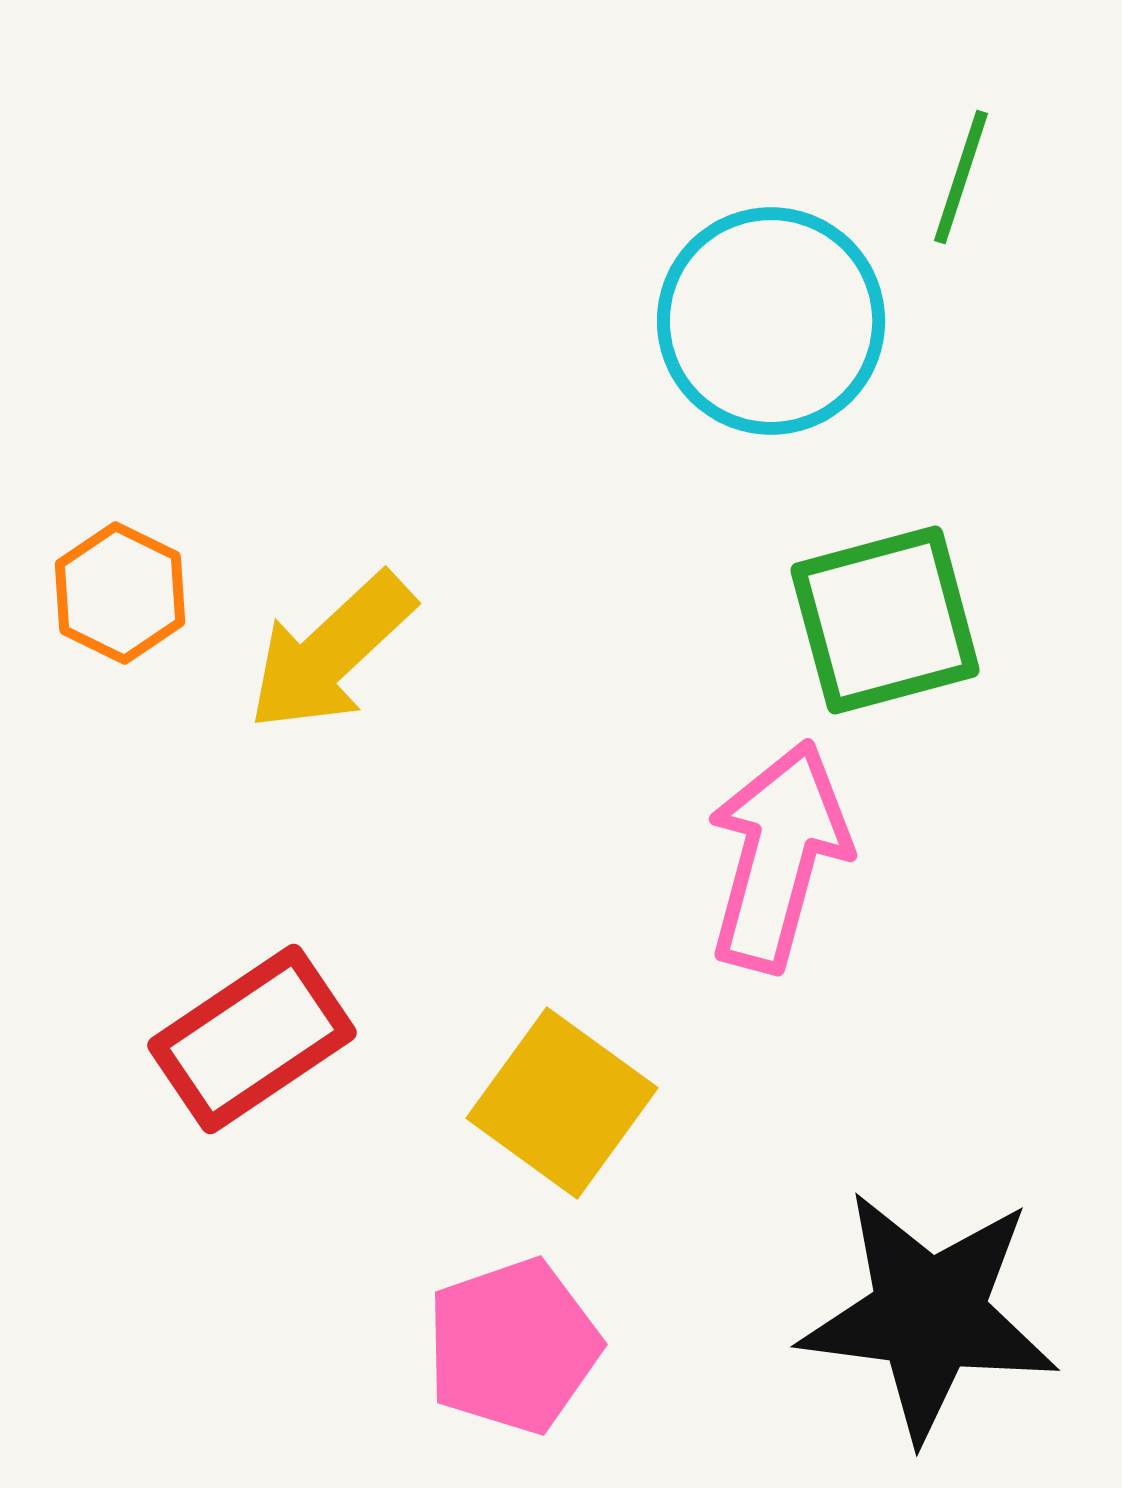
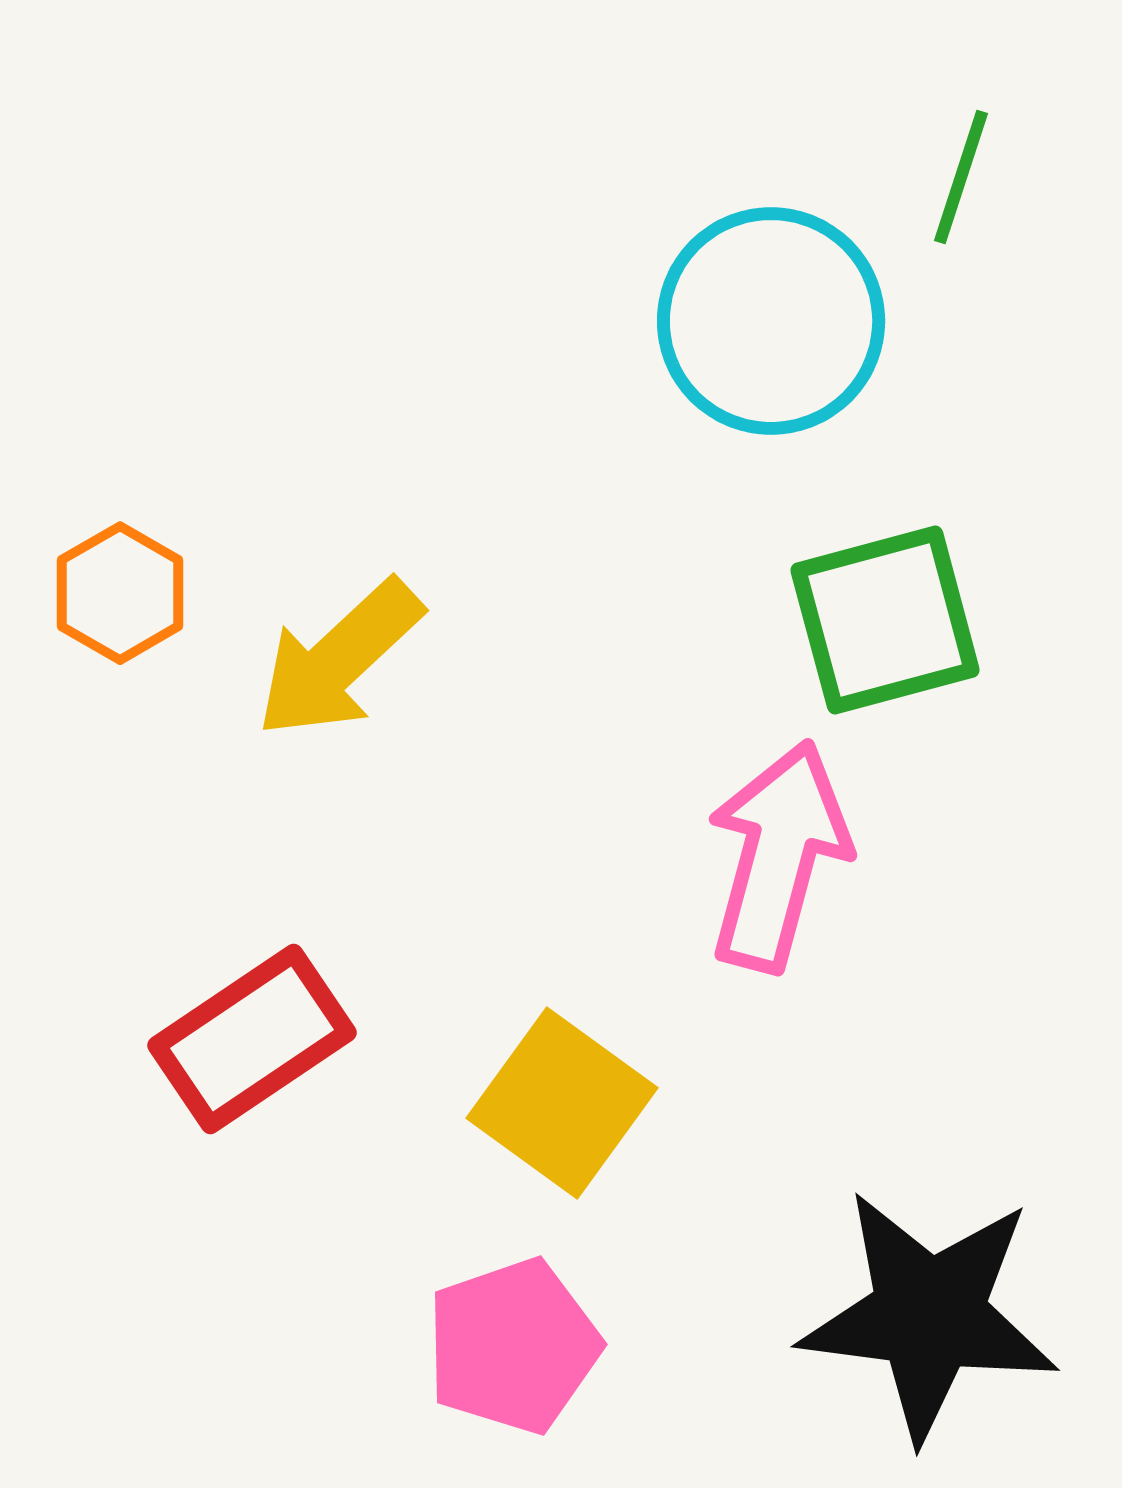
orange hexagon: rotated 4 degrees clockwise
yellow arrow: moved 8 px right, 7 px down
